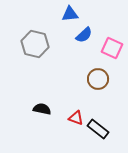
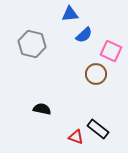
gray hexagon: moved 3 px left
pink square: moved 1 px left, 3 px down
brown circle: moved 2 px left, 5 px up
red triangle: moved 19 px down
